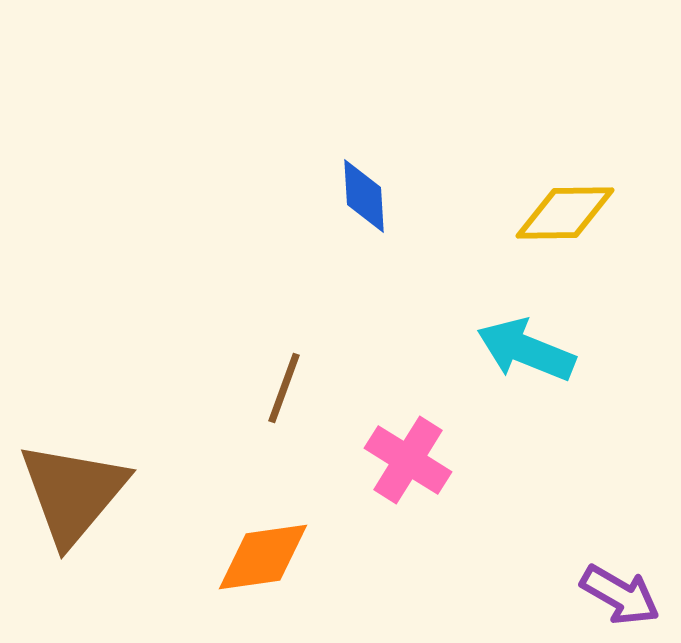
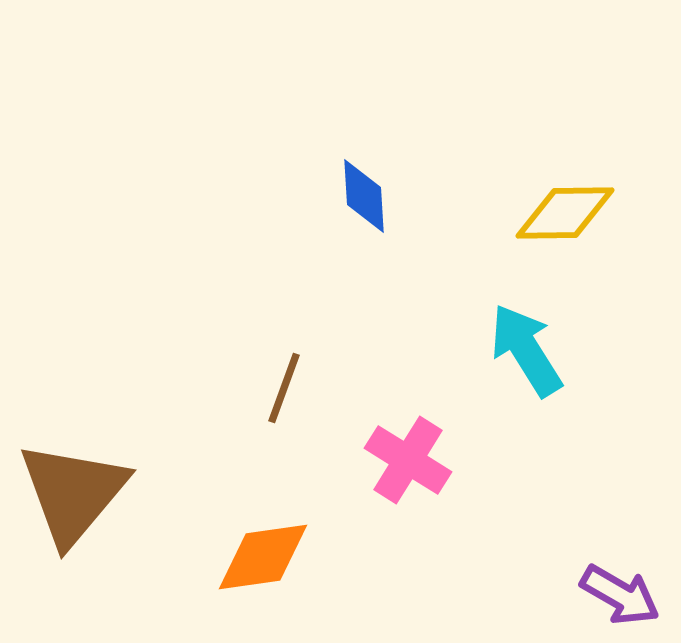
cyan arrow: rotated 36 degrees clockwise
